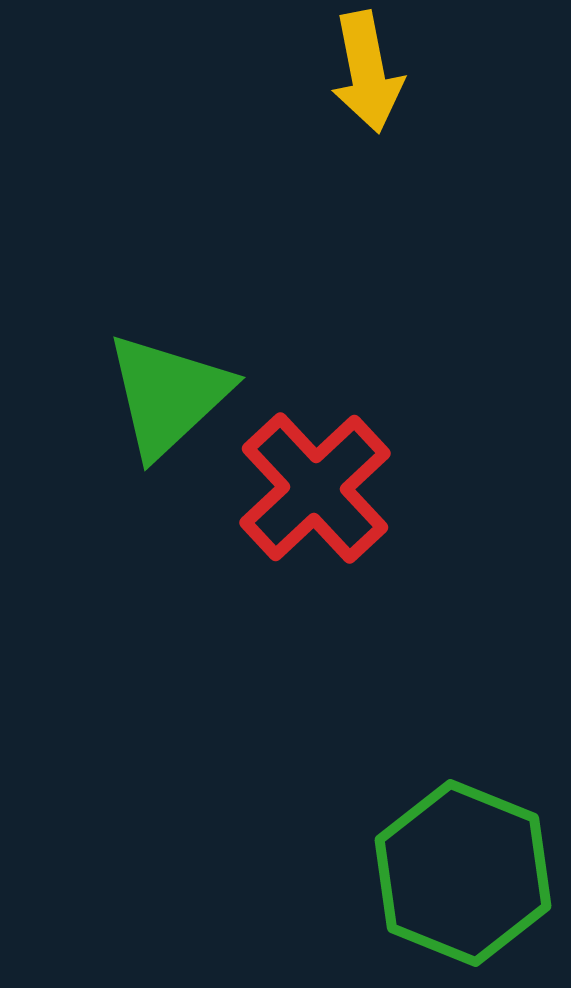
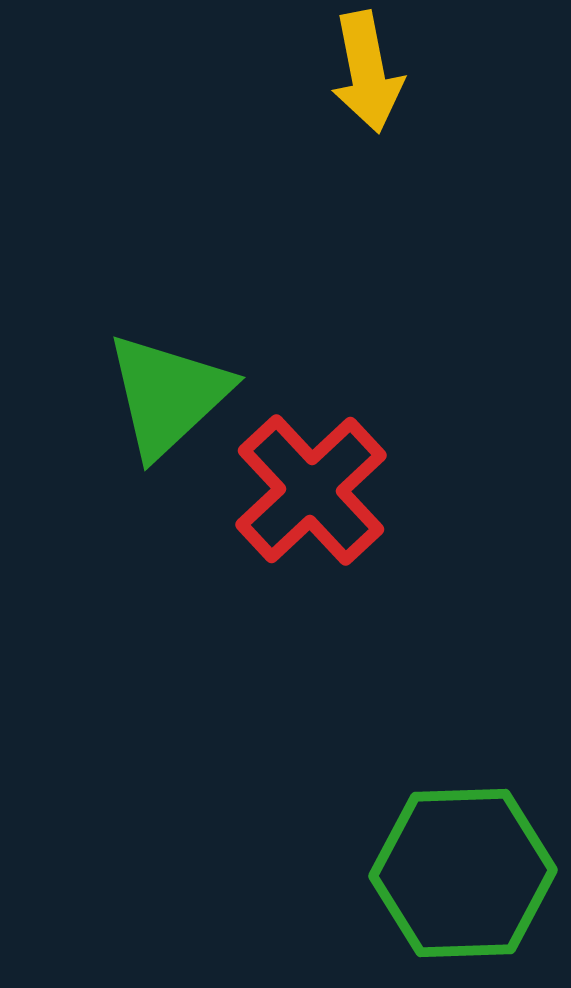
red cross: moved 4 px left, 2 px down
green hexagon: rotated 24 degrees counterclockwise
